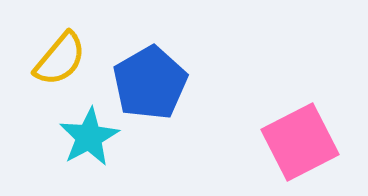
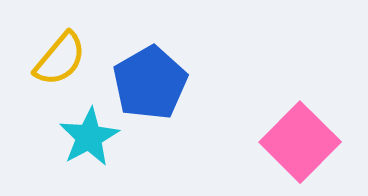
pink square: rotated 18 degrees counterclockwise
